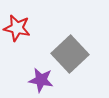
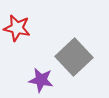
gray square: moved 4 px right, 3 px down
